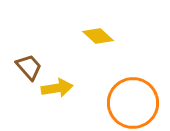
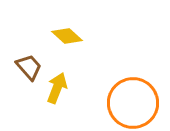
yellow diamond: moved 31 px left
yellow arrow: rotated 60 degrees counterclockwise
